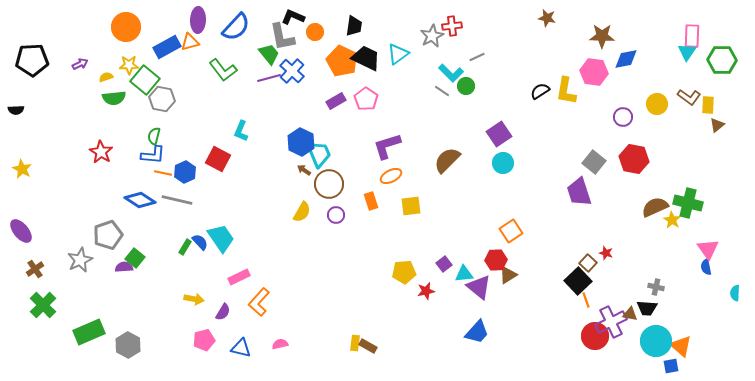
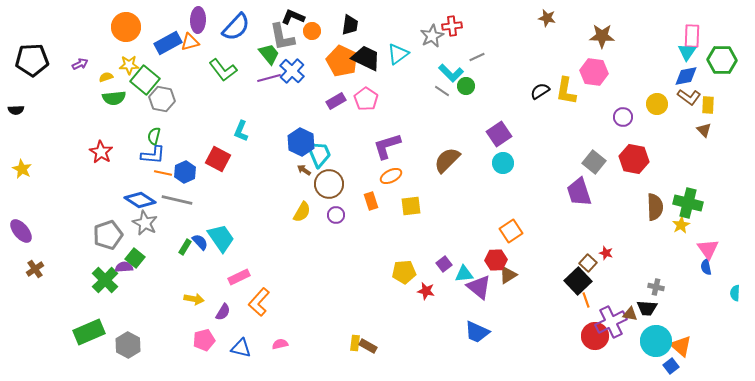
black trapezoid at (354, 26): moved 4 px left, 1 px up
orange circle at (315, 32): moved 3 px left, 1 px up
blue rectangle at (167, 47): moved 1 px right, 4 px up
blue diamond at (626, 59): moved 60 px right, 17 px down
brown triangle at (717, 125): moved 13 px left, 5 px down; rotated 35 degrees counterclockwise
brown semicircle at (655, 207): rotated 112 degrees clockwise
yellow star at (672, 220): moved 9 px right, 5 px down; rotated 12 degrees clockwise
gray star at (80, 260): moved 65 px right, 37 px up; rotated 20 degrees counterclockwise
red star at (426, 291): rotated 24 degrees clockwise
green cross at (43, 305): moved 62 px right, 25 px up
blue trapezoid at (477, 332): rotated 72 degrees clockwise
blue square at (671, 366): rotated 28 degrees counterclockwise
